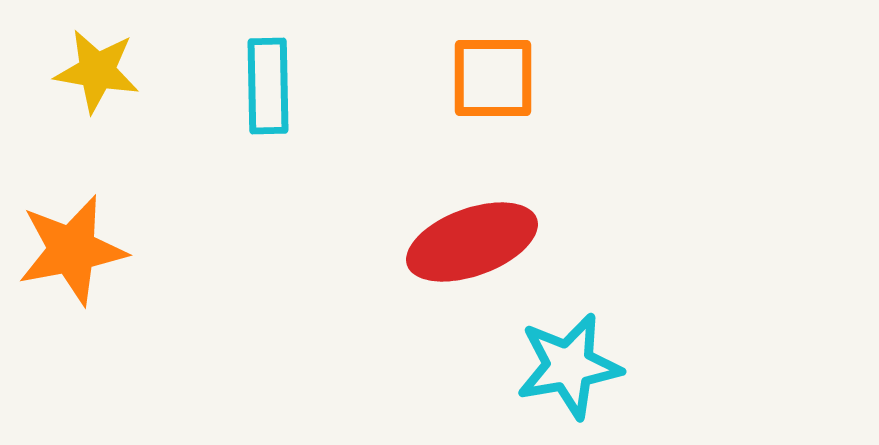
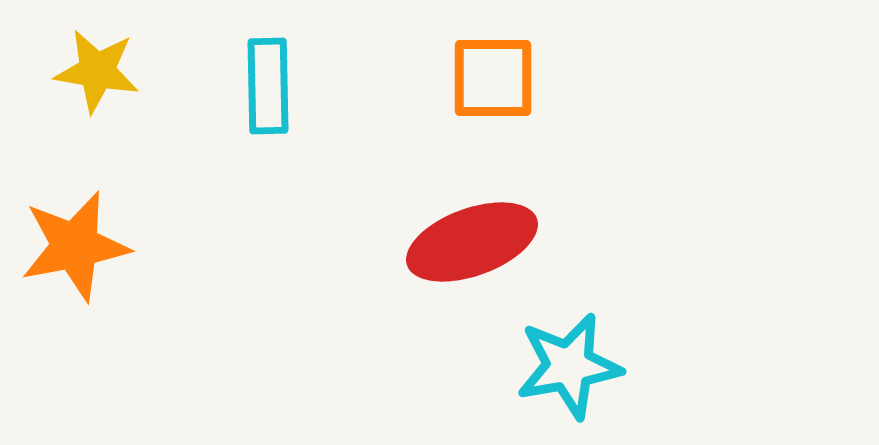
orange star: moved 3 px right, 4 px up
